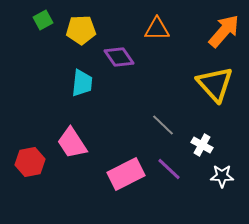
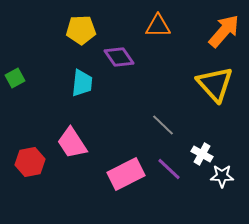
green square: moved 28 px left, 58 px down
orange triangle: moved 1 px right, 3 px up
white cross: moved 9 px down
